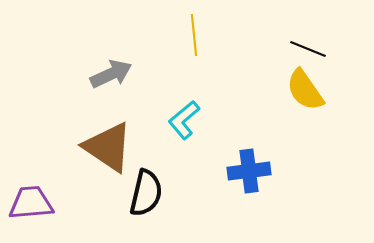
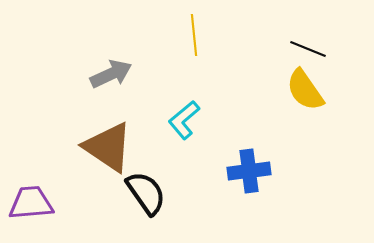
black semicircle: rotated 48 degrees counterclockwise
